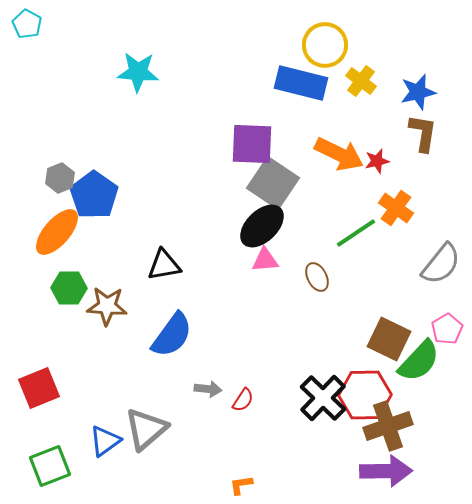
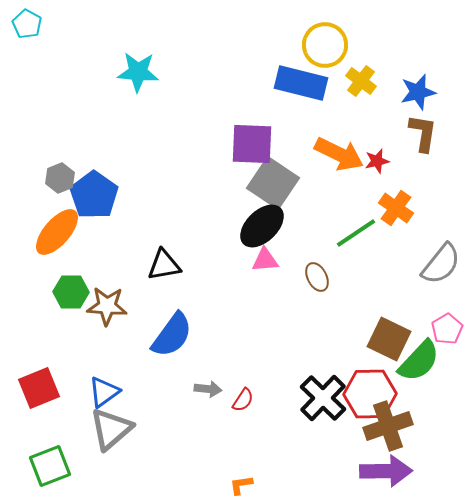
green hexagon: moved 2 px right, 4 px down
red hexagon: moved 5 px right, 1 px up
gray triangle: moved 35 px left
blue triangle: moved 1 px left, 49 px up
